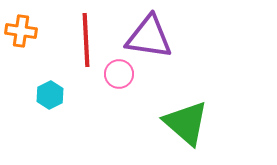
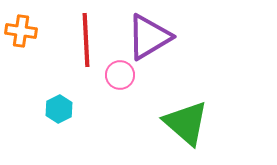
purple triangle: rotated 39 degrees counterclockwise
pink circle: moved 1 px right, 1 px down
cyan hexagon: moved 9 px right, 14 px down
